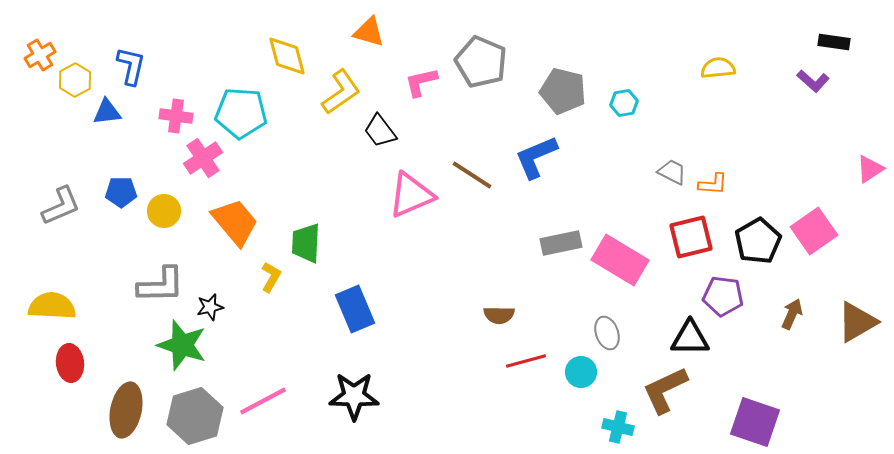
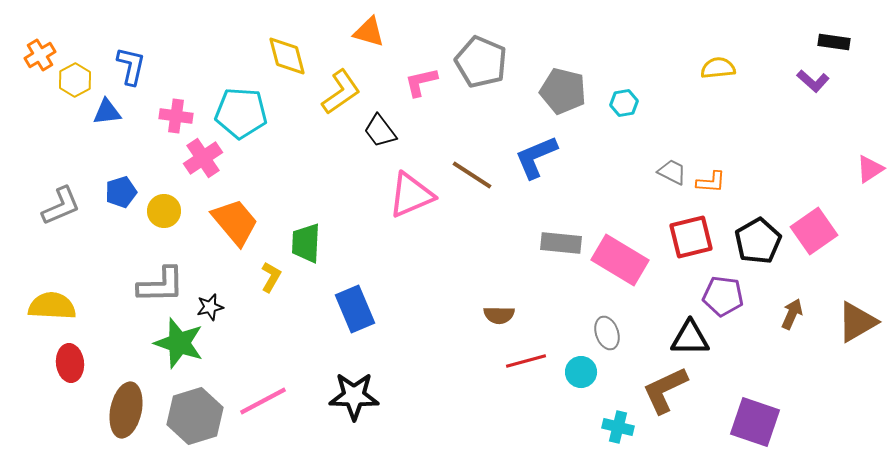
orange L-shape at (713, 184): moved 2 px left, 2 px up
blue pentagon at (121, 192): rotated 16 degrees counterclockwise
gray rectangle at (561, 243): rotated 18 degrees clockwise
green star at (182, 345): moved 3 px left, 2 px up
